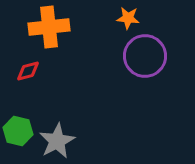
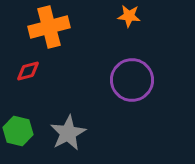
orange star: moved 1 px right, 2 px up
orange cross: rotated 9 degrees counterclockwise
purple circle: moved 13 px left, 24 px down
gray star: moved 11 px right, 8 px up
